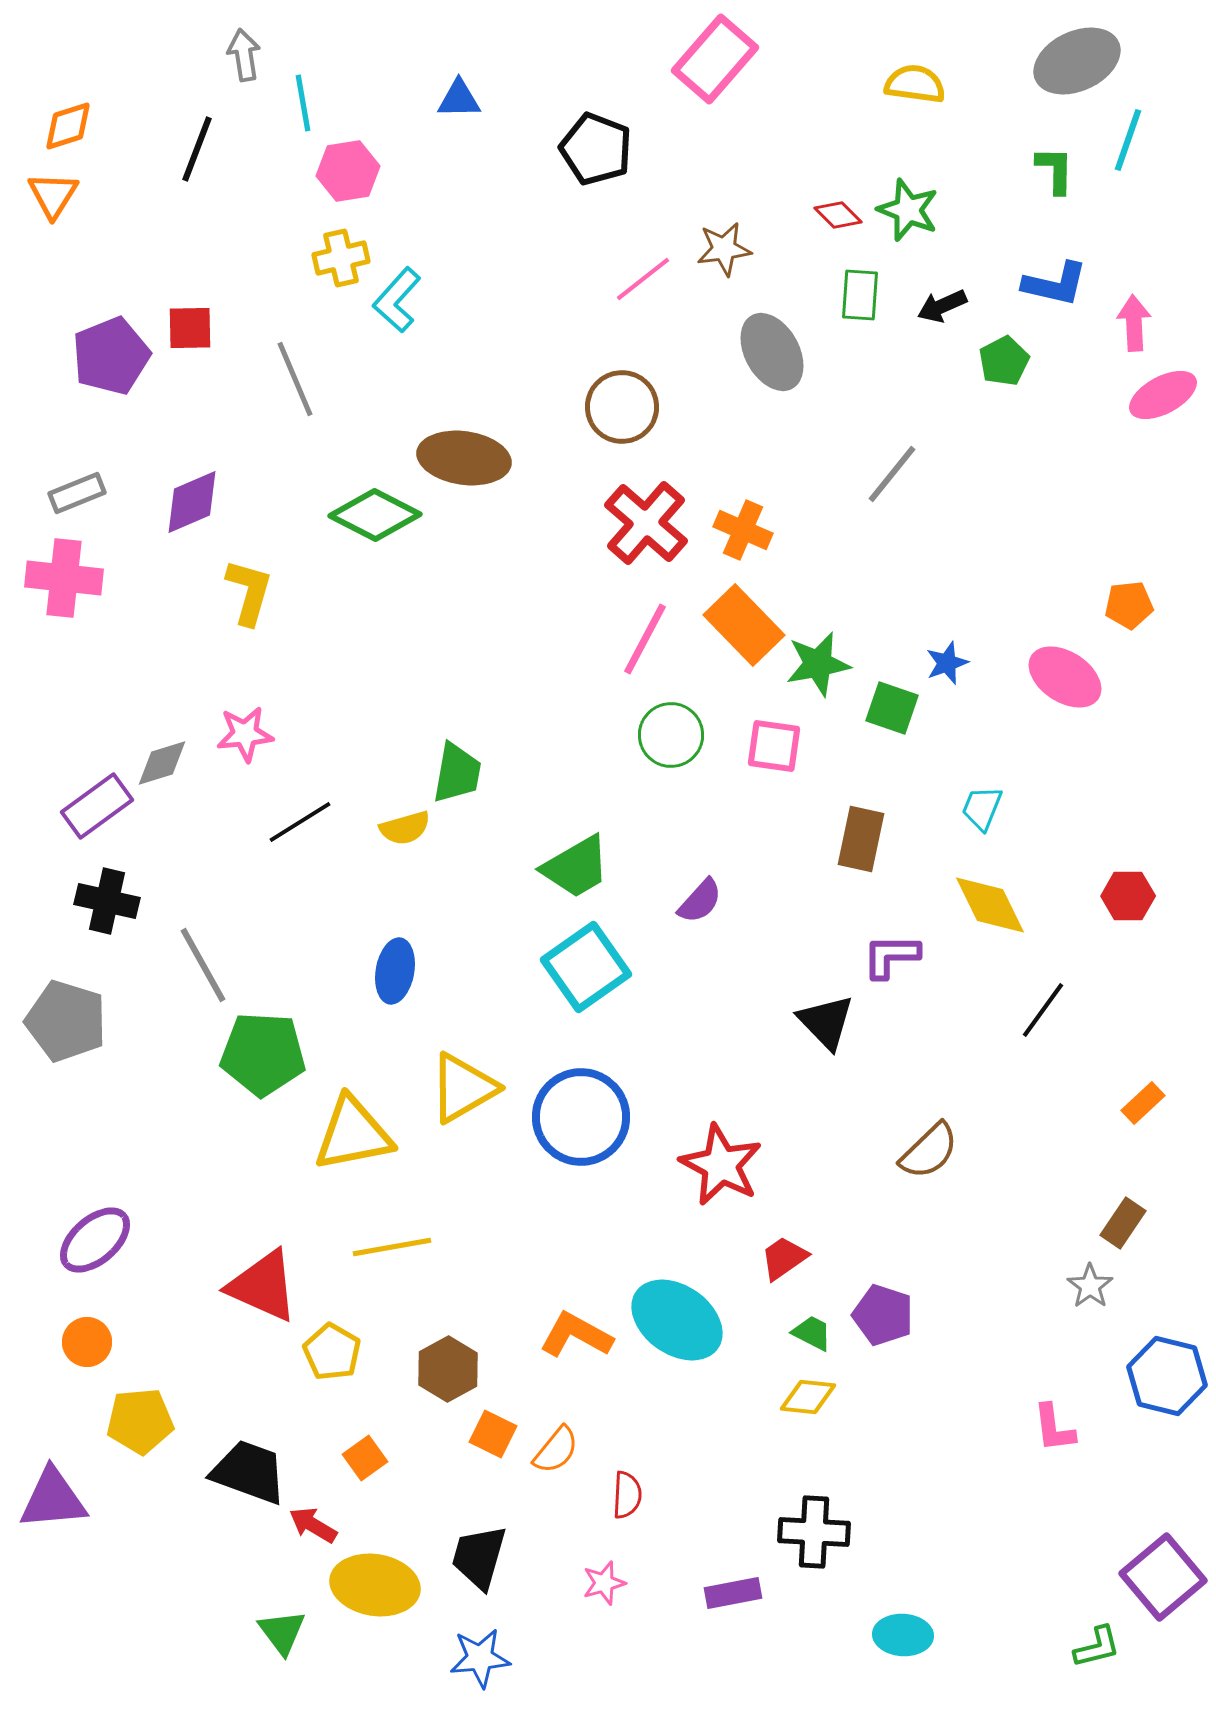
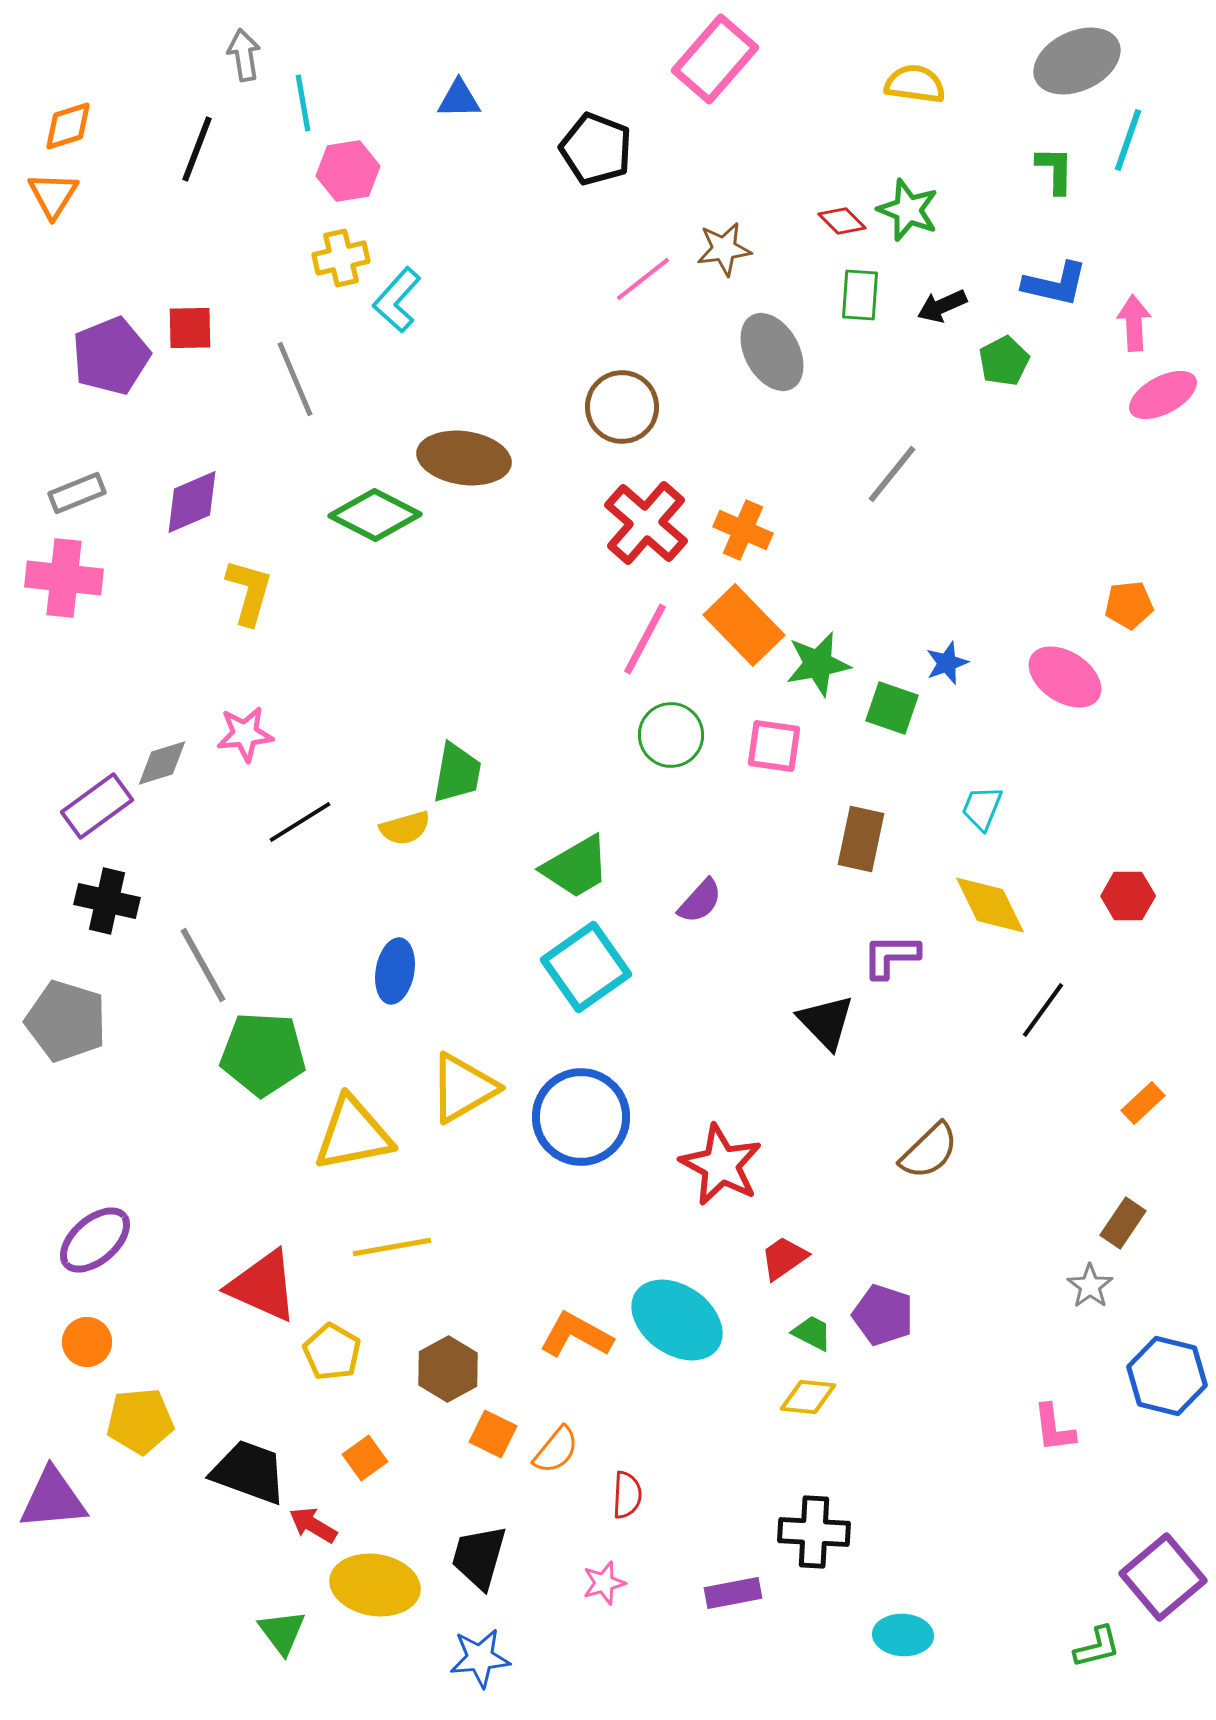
red diamond at (838, 215): moved 4 px right, 6 px down
